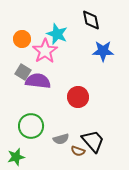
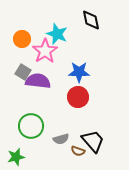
blue star: moved 24 px left, 21 px down
